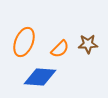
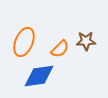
brown star: moved 2 px left, 3 px up
blue diamond: moved 1 px left, 1 px up; rotated 12 degrees counterclockwise
